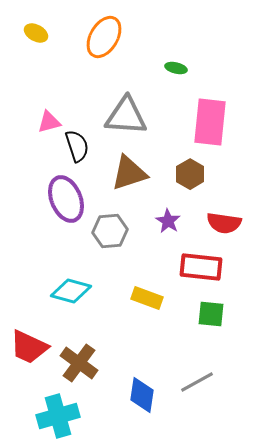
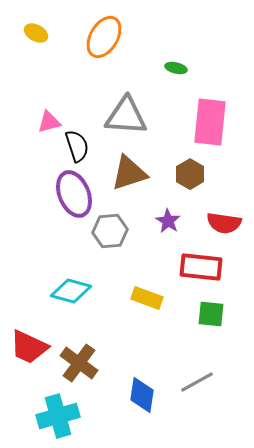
purple ellipse: moved 8 px right, 5 px up
